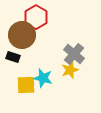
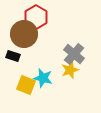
brown circle: moved 2 px right, 1 px up
black rectangle: moved 1 px up
yellow square: rotated 24 degrees clockwise
